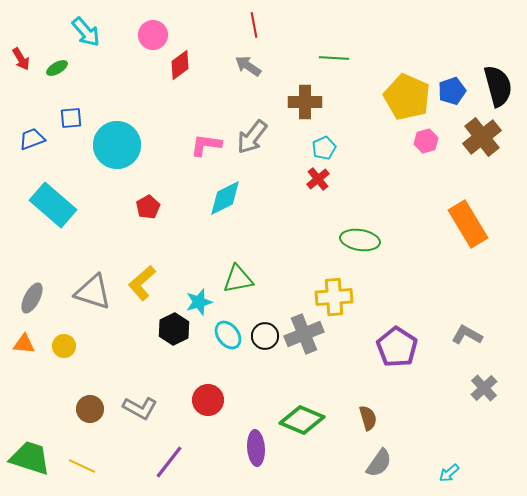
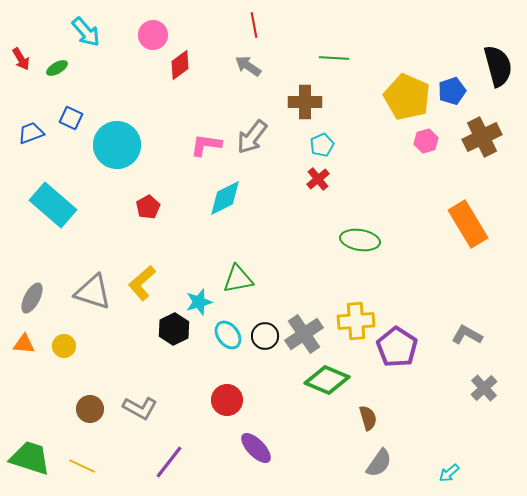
black semicircle at (498, 86): moved 20 px up
blue square at (71, 118): rotated 30 degrees clockwise
brown cross at (482, 137): rotated 12 degrees clockwise
blue trapezoid at (32, 139): moved 1 px left, 6 px up
cyan pentagon at (324, 148): moved 2 px left, 3 px up
yellow cross at (334, 297): moved 22 px right, 24 px down
gray cross at (304, 334): rotated 12 degrees counterclockwise
red circle at (208, 400): moved 19 px right
green diamond at (302, 420): moved 25 px right, 40 px up
purple ellipse at (256, 448): rotated 40 degrees counterclockwise
